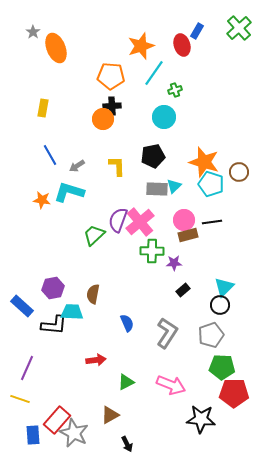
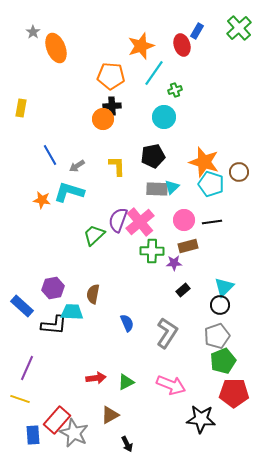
yellow rectangle at (43, 108): moved 22 px left
cyan triangle at (174, 186): moved 2 px left, 1 px down
brown rectangle at (188, 235): moved 11 px down
gray pentagon at (211, 335): moved 6 px right, 1 px down
red arrow at (96, 360): moved 18 px down
green pentagon at (222, 367): moved 1 px right, 6 px up; rotated 25 degrees counterclockwise
